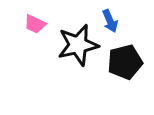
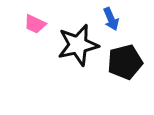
blue arrow: moved 1 px right, 2 px up
